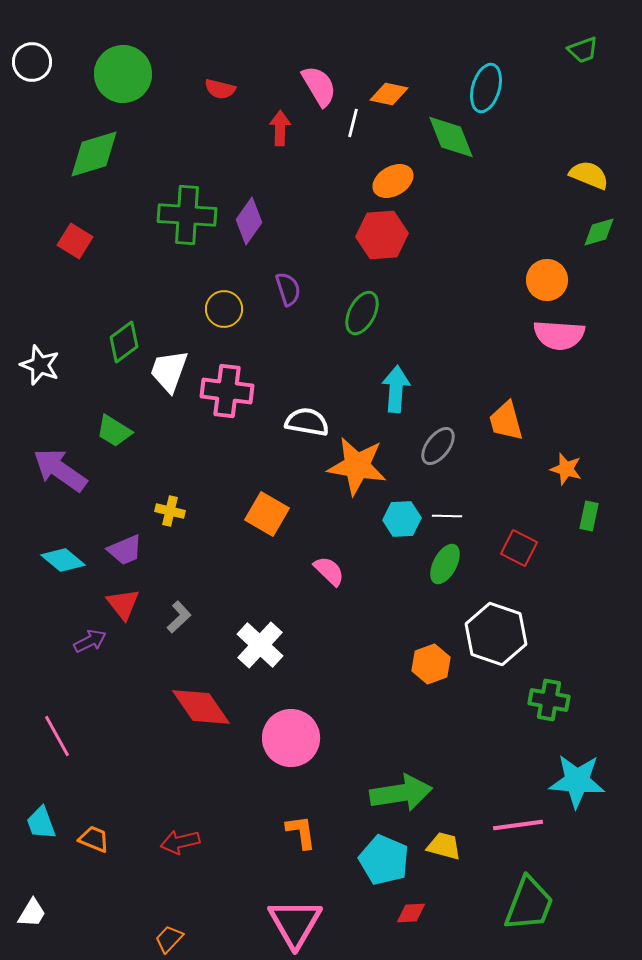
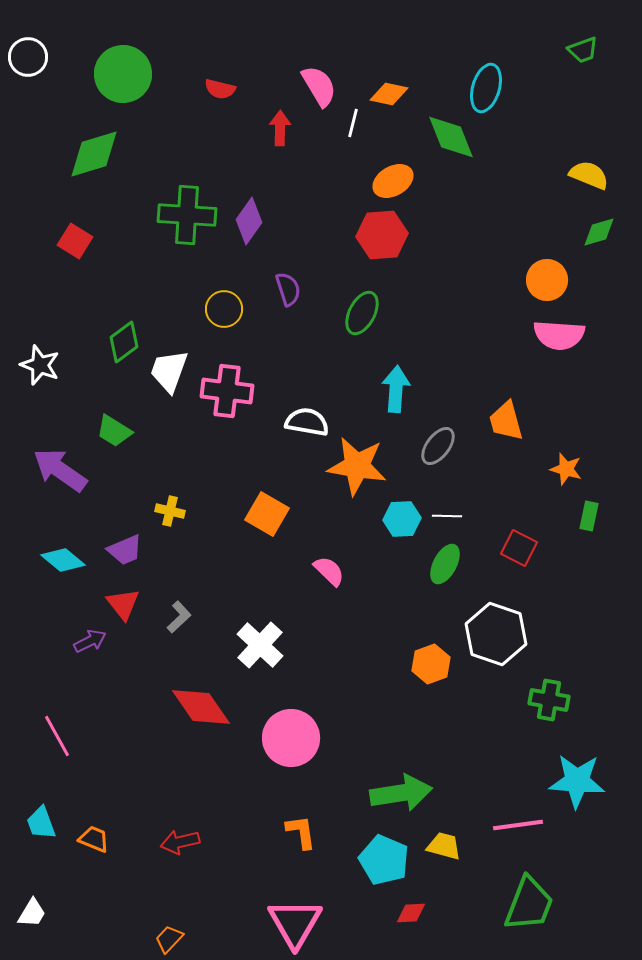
white circle at (32, 62): moved 4 px left, 5 px up
